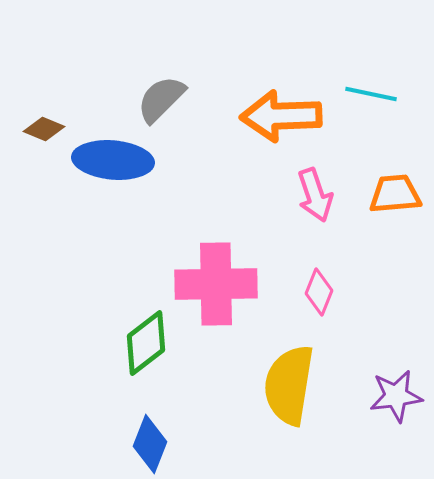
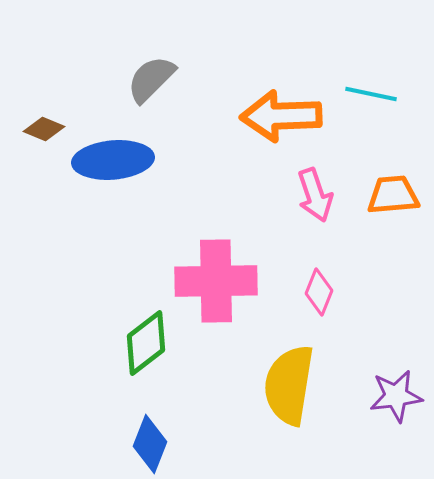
gray semicircle: moved 10 px left, 20 px up
blue ellipse: rotated 10 degrees counterclockwise
orange trapezoid: moved 2 px left, 1 px down
pink cross: moved 3 px up
